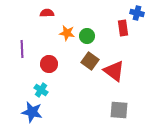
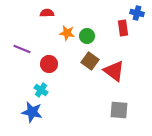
purple line: rotated 66 degrees counterclockwise
